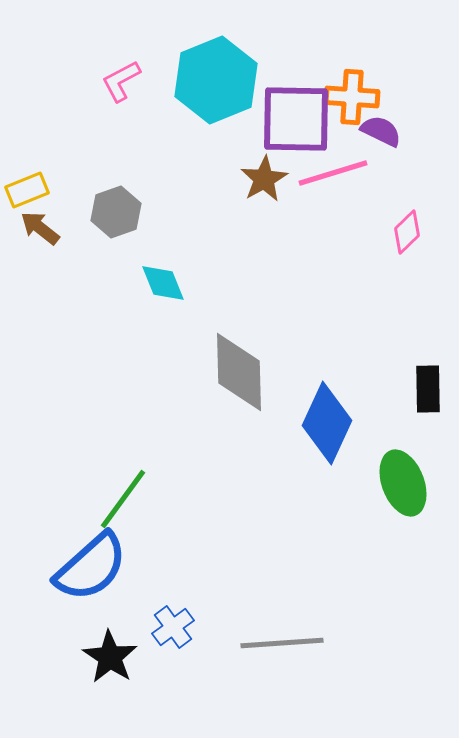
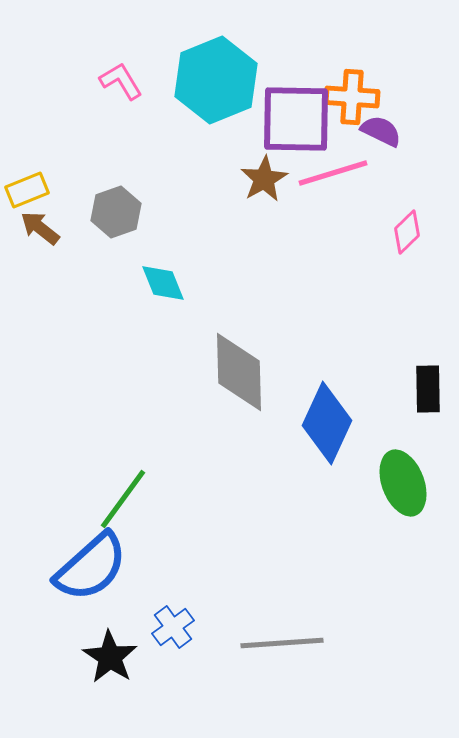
pink L-shape: rotated 87 degrees clockwise
